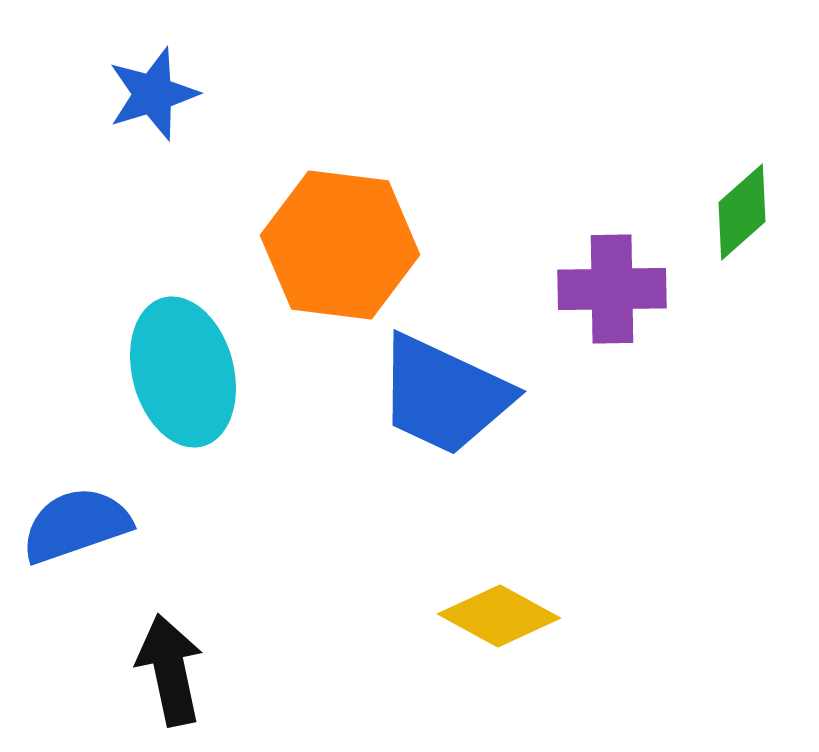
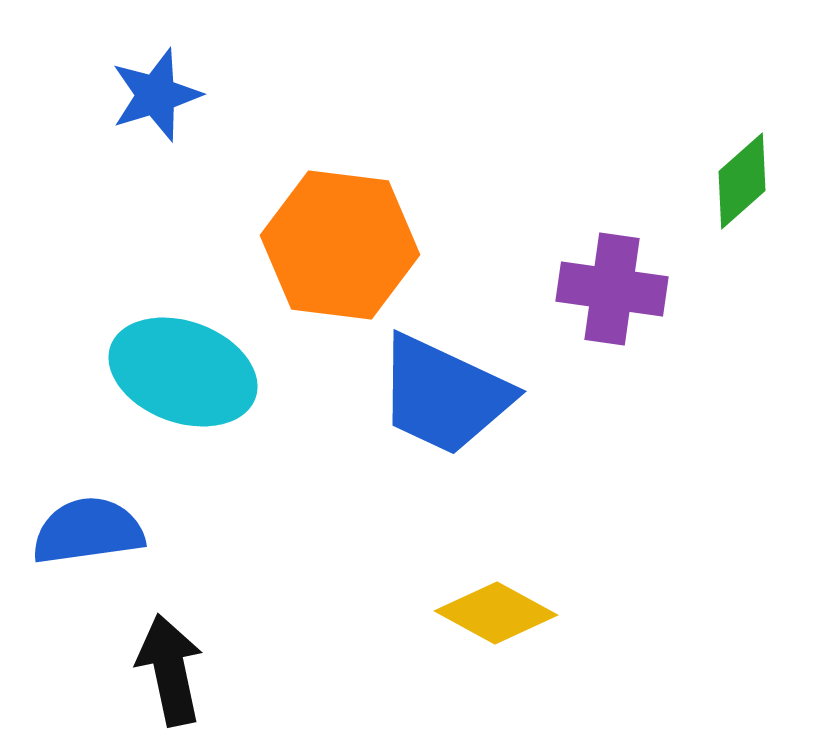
blue star: moved 3 px right, 1 px down
green diamond: moved 31 px up
purple cross: rotated 9 degrees clockwise
cyan ellipse: rotated 55 degrees counterclockwise
blue semicircle: moved 12 px right, 6 px down; rotated 11 degrees clockwise
yellow diamond: moved 3 px left, 3 px up
